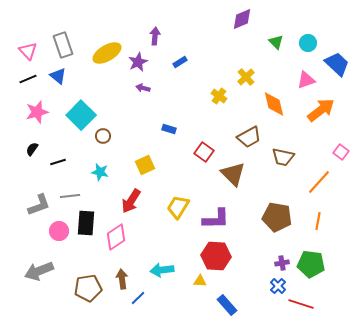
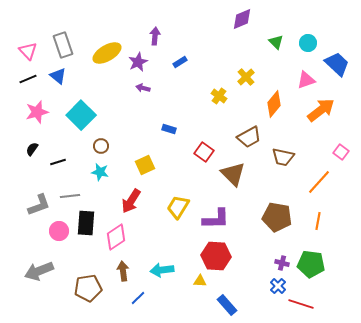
orange diamond at (274, 104): rotated 52 degrees clockwise
brown circle at (103, 136): moved 2 px left, 10 px down
purple cross at (282, 263): rotated 24 degrees clockwise
brown arrow at (122, 279): moved 1 px right, 8 px up
